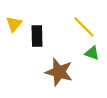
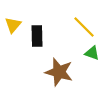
yellow triangle: moved 1 px left, 1 px down
